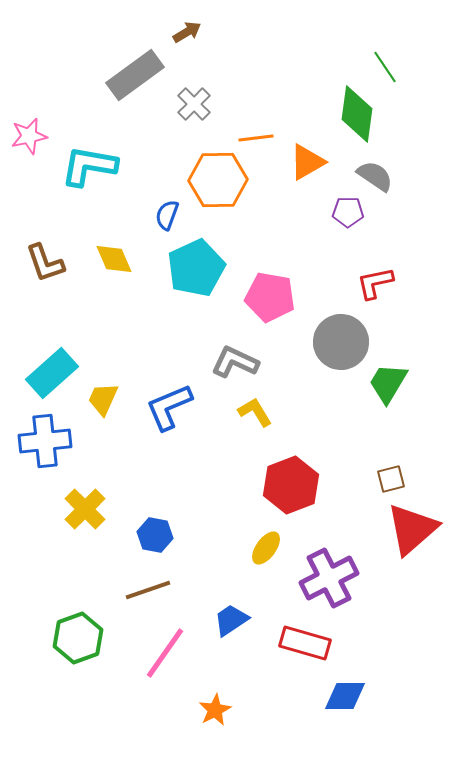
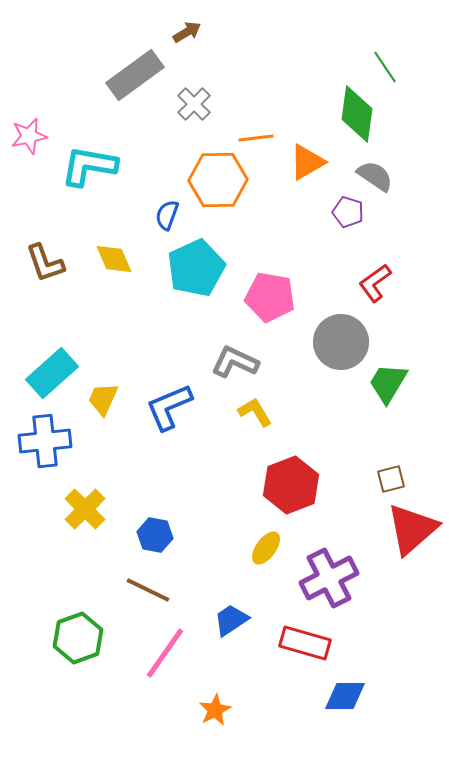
purple pentagon: rotated 16 degrees clockwise
red L-shape: rotated 24 degrees counterclockwise
brown line: rotated 45 degrees clockwise
